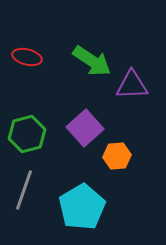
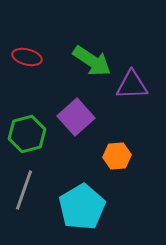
purple square: moved 9 px left, 11 px up
